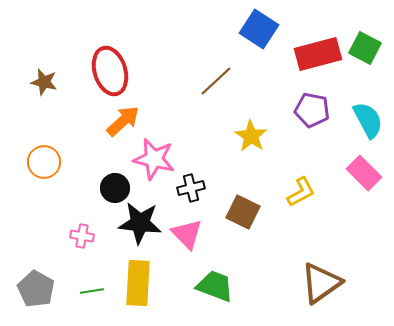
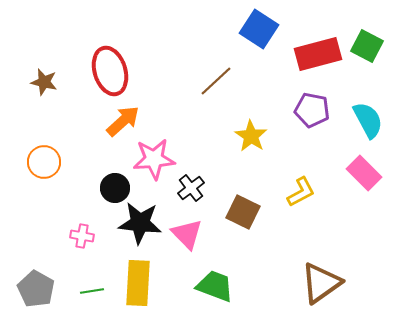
green square: moved 2 px right, 2 px up
pink star: rotated 18 degrees counterclockwise
black cross: rotated 24 degrees counterclockwise
